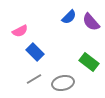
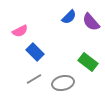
green rectangle: moved 1 px left
